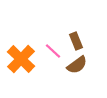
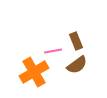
pink line: rotated 54 degrees counterclockwise
orange cross: moved 13 px right, 13 px down; rotated 16 degrees clockwise
